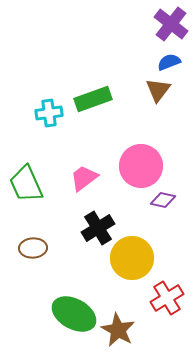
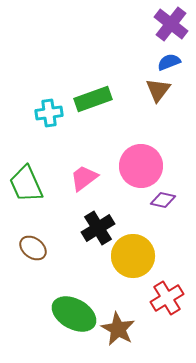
brown ellipse: rotated 40 degrees clockwise
yellow circle: moved 1 px right, 2 px up
brown star: moved 1 px up
